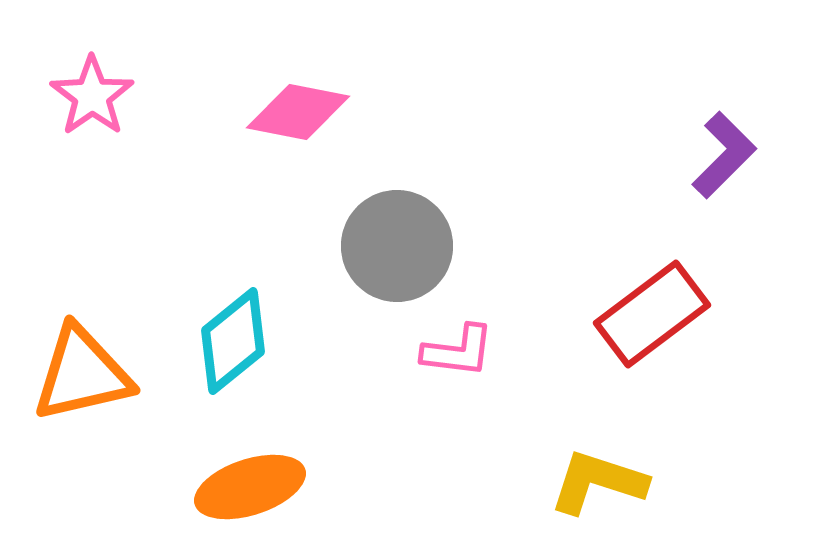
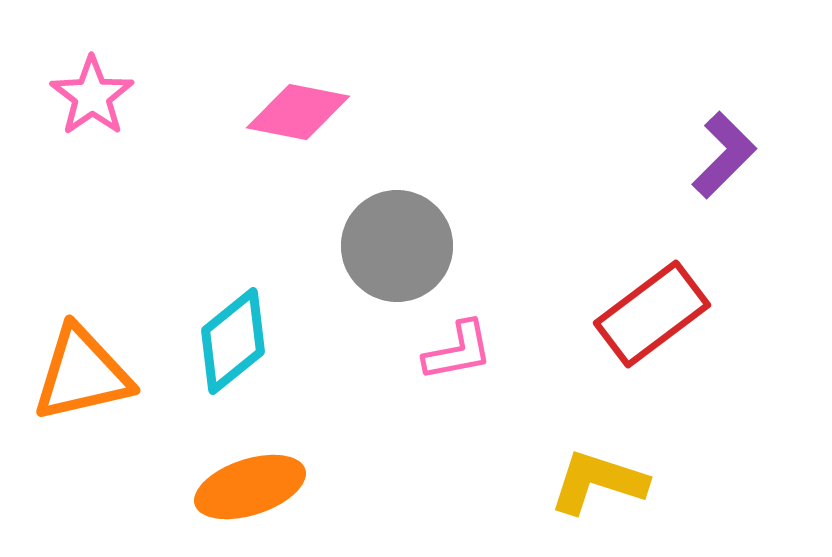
pink L-shape: rotated 18 degrees counterclockwise
